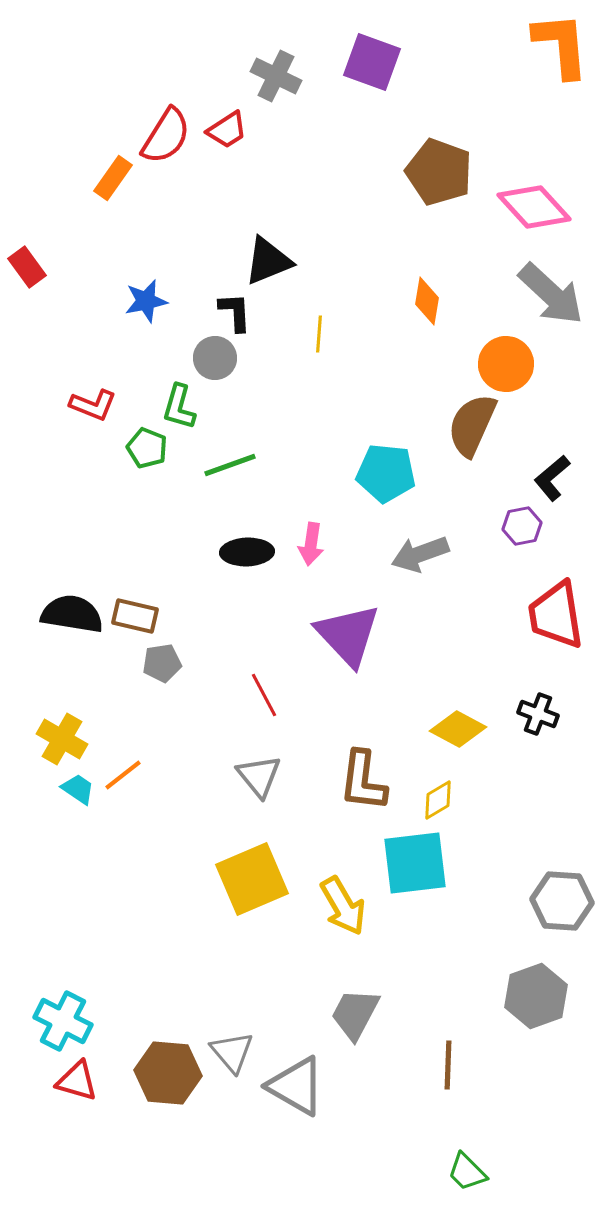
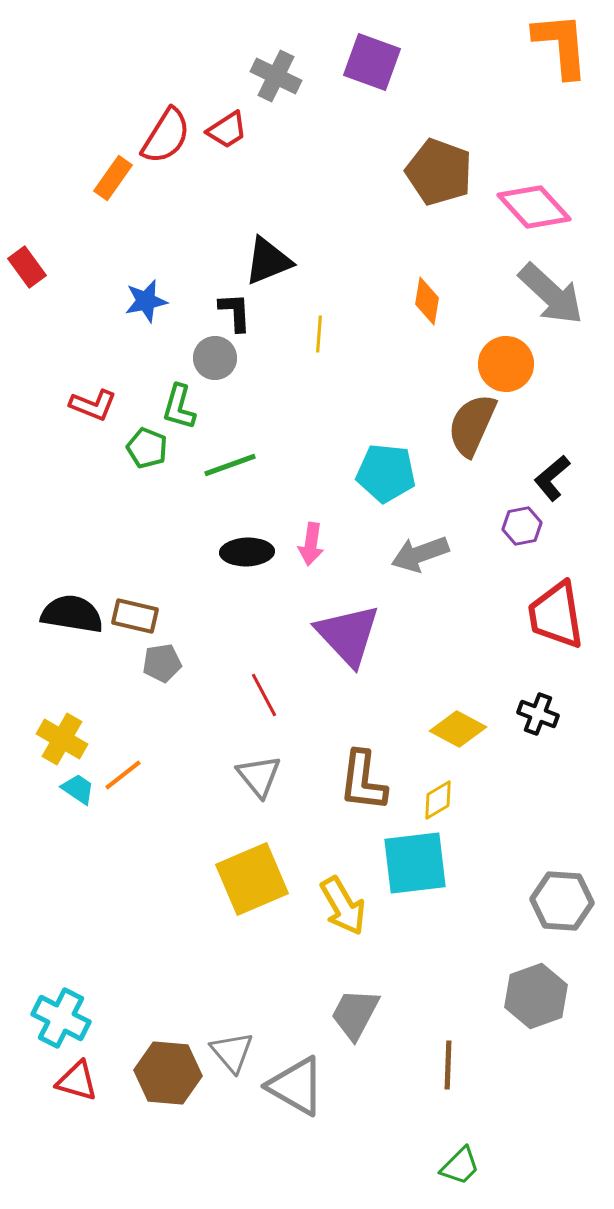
cyan cross at (63, 1021): moved 2 px left, 3 px up
green trapezoid at (467, 1172): moved 7 px left, 6 px up; rotated 90 degrees counterclockwise
